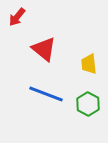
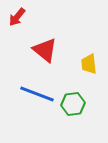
red triangle: moved 1 px right, 1 px down
blue line: moved 9 px left
green hexagon: moved 15 px left; rotated 25 degrees clockwise
